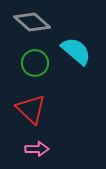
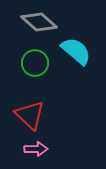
gray diamond: moved 7 px right
red triangle: moved 1 px left, 6 px down
pink arrow: moved 1 px left
